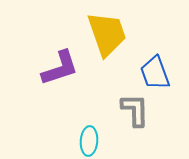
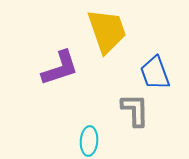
yellow trapezoid: moved 3 px up
